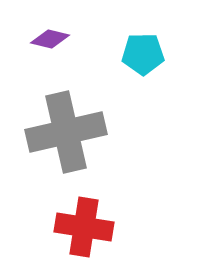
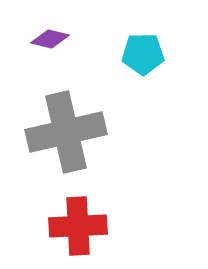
red cross: moved 6 px left, 1 px up; rotated 12 degrees counterclockwise
